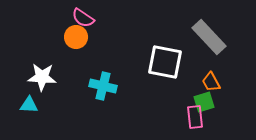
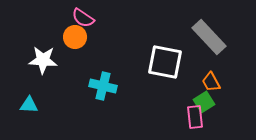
orange circle: moved 1 px left
white star: moved 1 px right, 17 px up
green square: rotated 15 degrees counterclockwise
